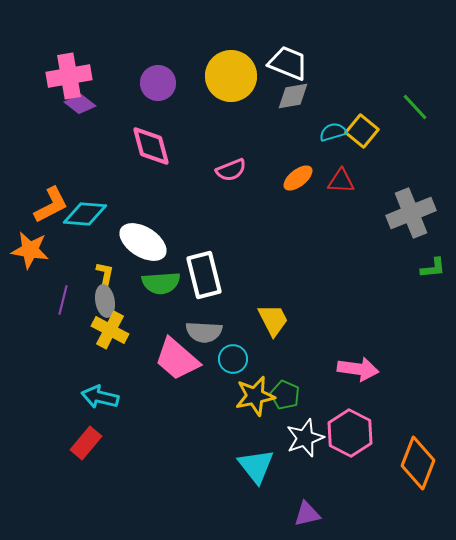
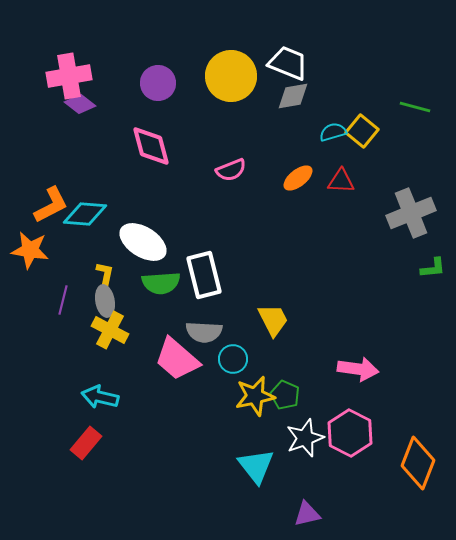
green line: rotated 32 degrees counterclockwise
